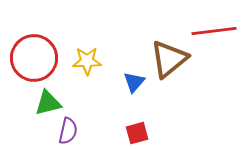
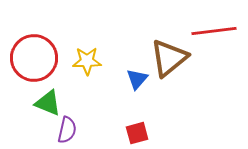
brown triangle: moved 1 px up
blue triangle: moved 3 px right, 3 px up
green triangle: rotated 36 degrees clockwise
purple semicircle: moved 1 px left, 1 px up
